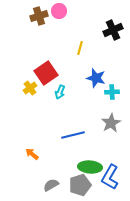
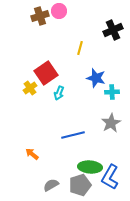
brown cross: moved 1 px right
cyan arrow: moved 1 px left, 1 px down
